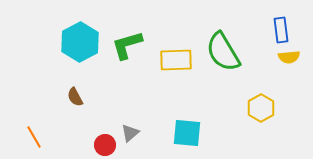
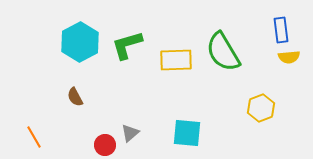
yellow hexagon: rotated 8 degrees clockwise
